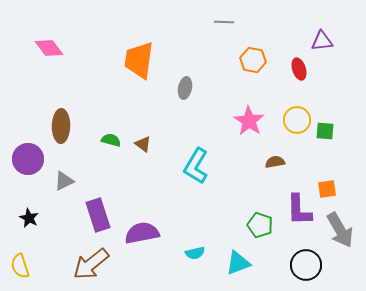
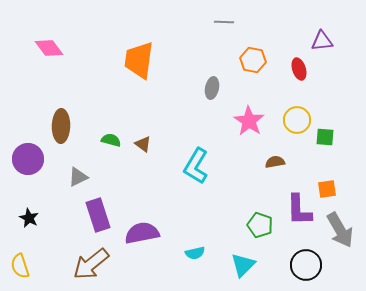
gray ellipse: moved 27 px right
green square: moved 6 px down
gray triangle: moved 14 px right, 4 px up
cyan triangle: moved 5 px right, 2 px down; rotated 24 degrees counterclockwise
